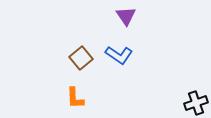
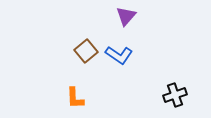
purple triangle: rotated 15 degrees clockwise
brown square: moved 5 px right, 7 px up
black cross: moved 21 px left, 8 px up
